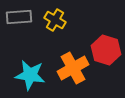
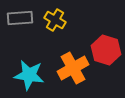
gray rectangle: moved 1 px right, 1 px down
cyan star: moved 1 px left
